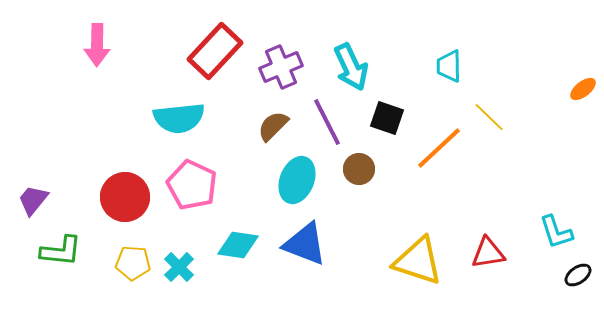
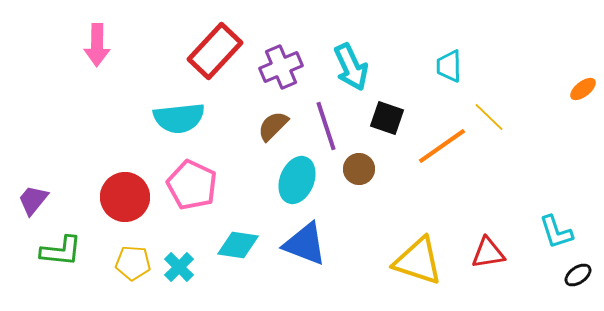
purple line: moved 1 px left, 4 px down; rotated 9 degrees clockwise
orange line: moved 3 px right, 2 px up; rotated 8 degrees clockwise
